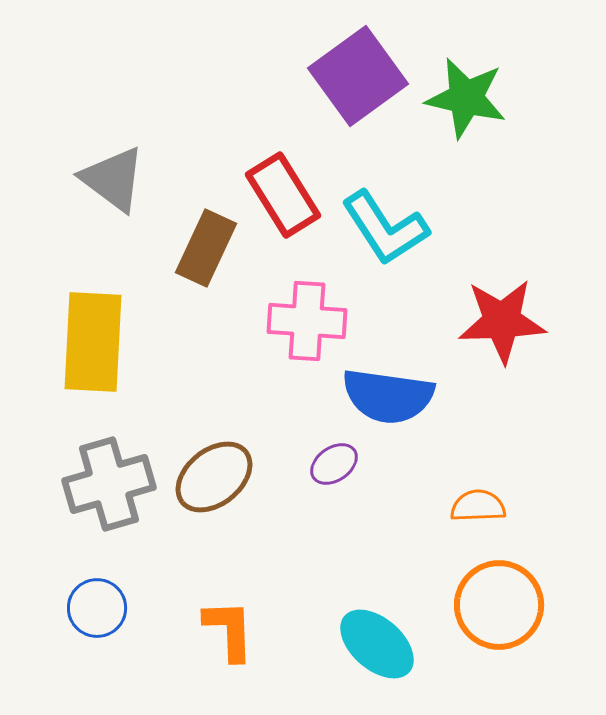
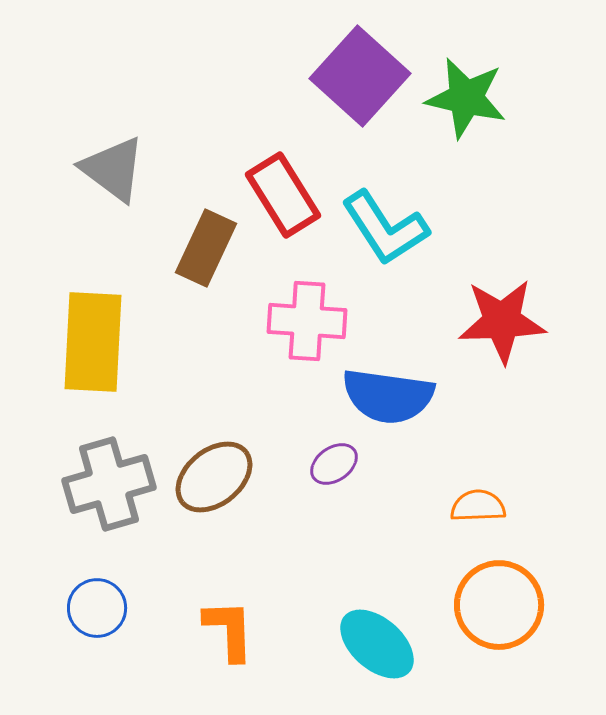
purple square: moved 2 px right; rotated 12 degrees counterclockwise
gray triangle: moved 10 px up
